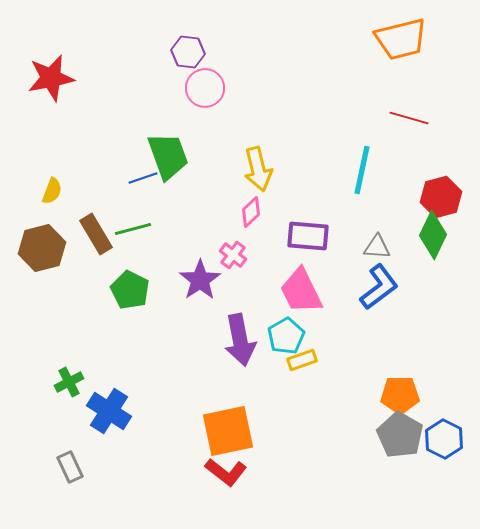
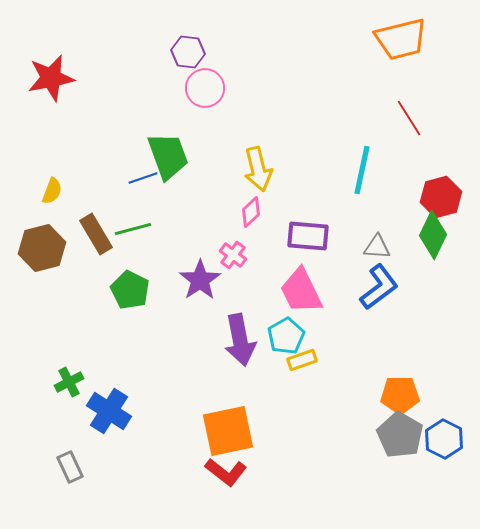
red line: rotated 42 degrees clockwise
